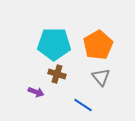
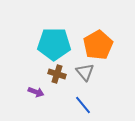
gray triangle: moved 16 px left, 5 px up
blue line: rotated 18 degrees clockwise
